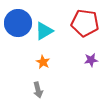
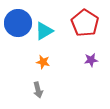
red pentagon: rotated 24 degrees clockwise
orange star: rotated 16 degrees counterclockwise
